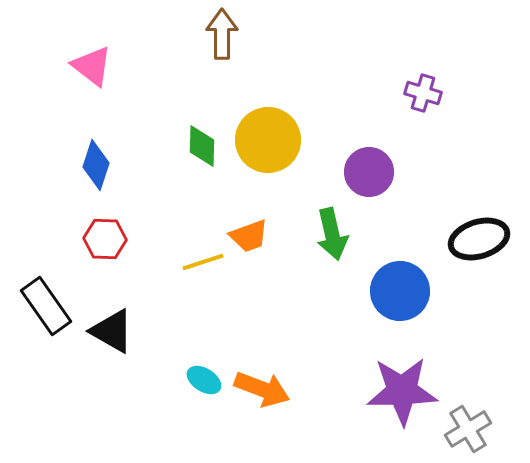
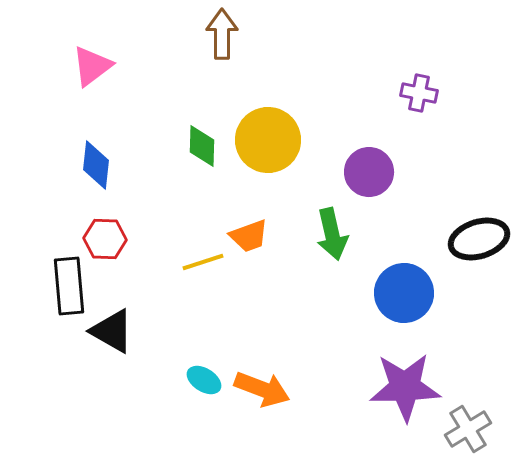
pink triangle: rotated 45 degrees clockwise
purple cross: moved 4 px left; rotated 6 degrees counterclockwise
blue diamond: rotated 12 degrees counterclockwise
blue circle: moved 4 px right, 2 px down
black rectangle: moved 23 px right, 20 px up; rotated 30 degrees clockwise
purple star: moved 3 px right, 4 px up
